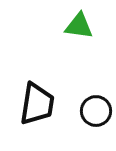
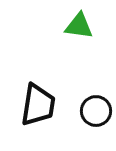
black trapezoid: moved 1 px right, 1 px down
